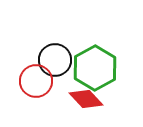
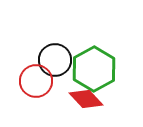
green hexagon: moved 1 px left, 1 px down
